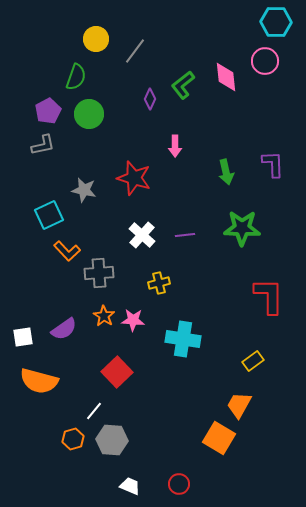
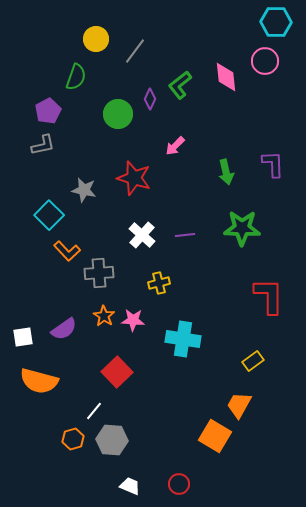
green L-shape: moved 3 px left
green circle: moved 29 px right
pink arrow: rotated 45 degrees clockwise
cyan square: rotated 20 degrees counterclockwise
orange square: moved 4 px left, 2 px up
